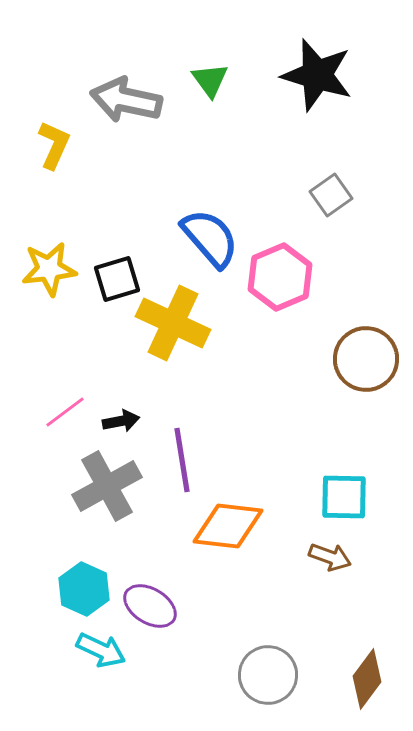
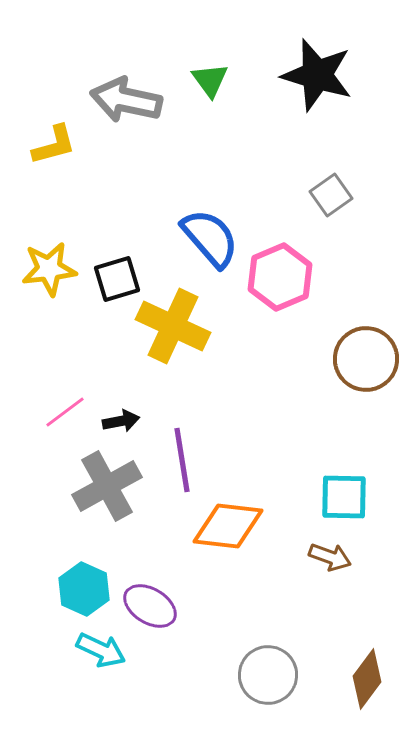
yellow L-shape: rotated 51 degrees clockwise
yellow cross: moved 3 px down
